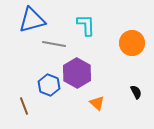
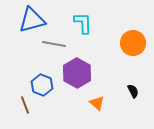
cyan L-shape: moved 3 px left, 2 px up
orange circle: moved 1 px right
blue hexagon: moved 7 px left
black semicircle: moved 3 px left, 1 px up
brown line: moved 1 px right, 1 px up
